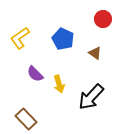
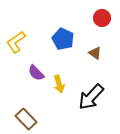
red circle: moved 1 px left, 1 px up
yellow L-shape: moved 4 px left, 4 px down
purple semicircle: moved 1 px right, 1 px up
